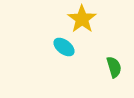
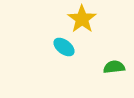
green semicircle: rotated 80 degrees counterclockwise
